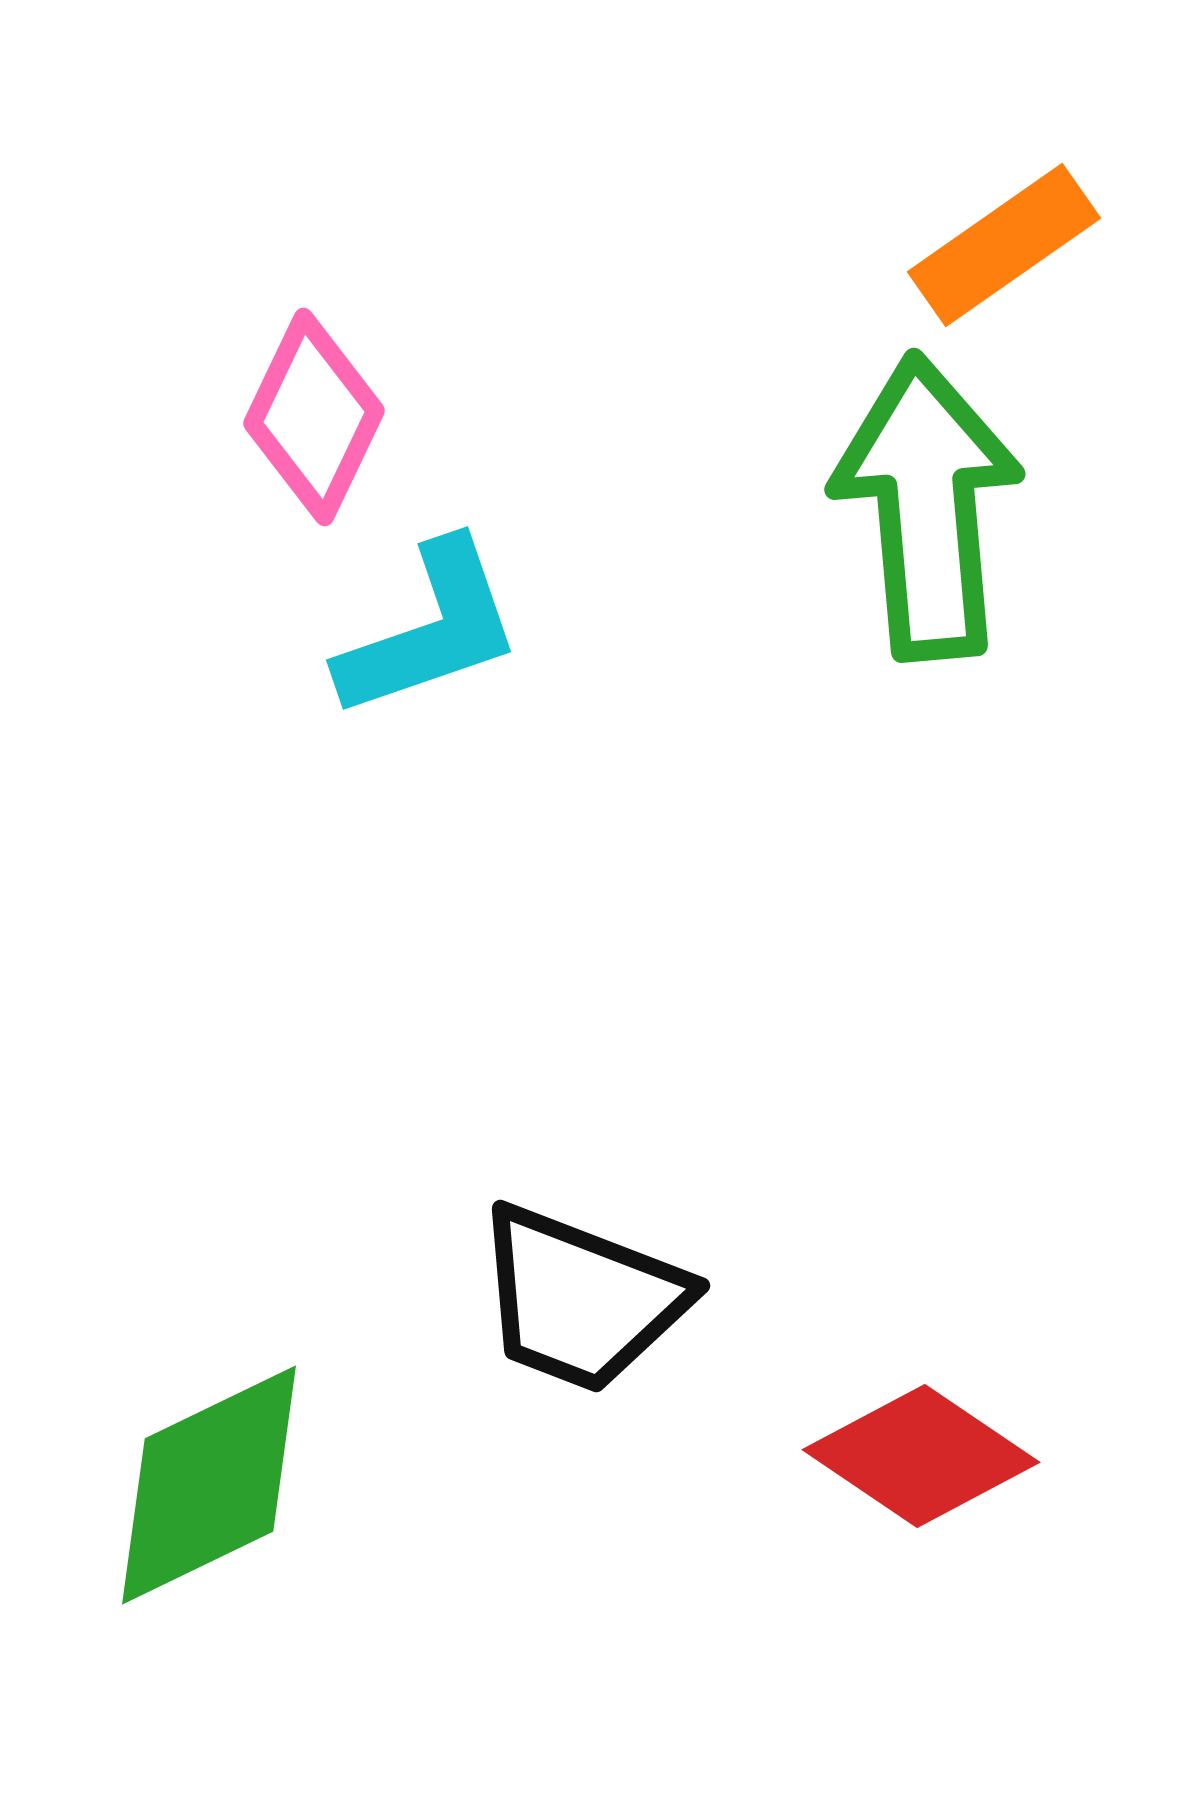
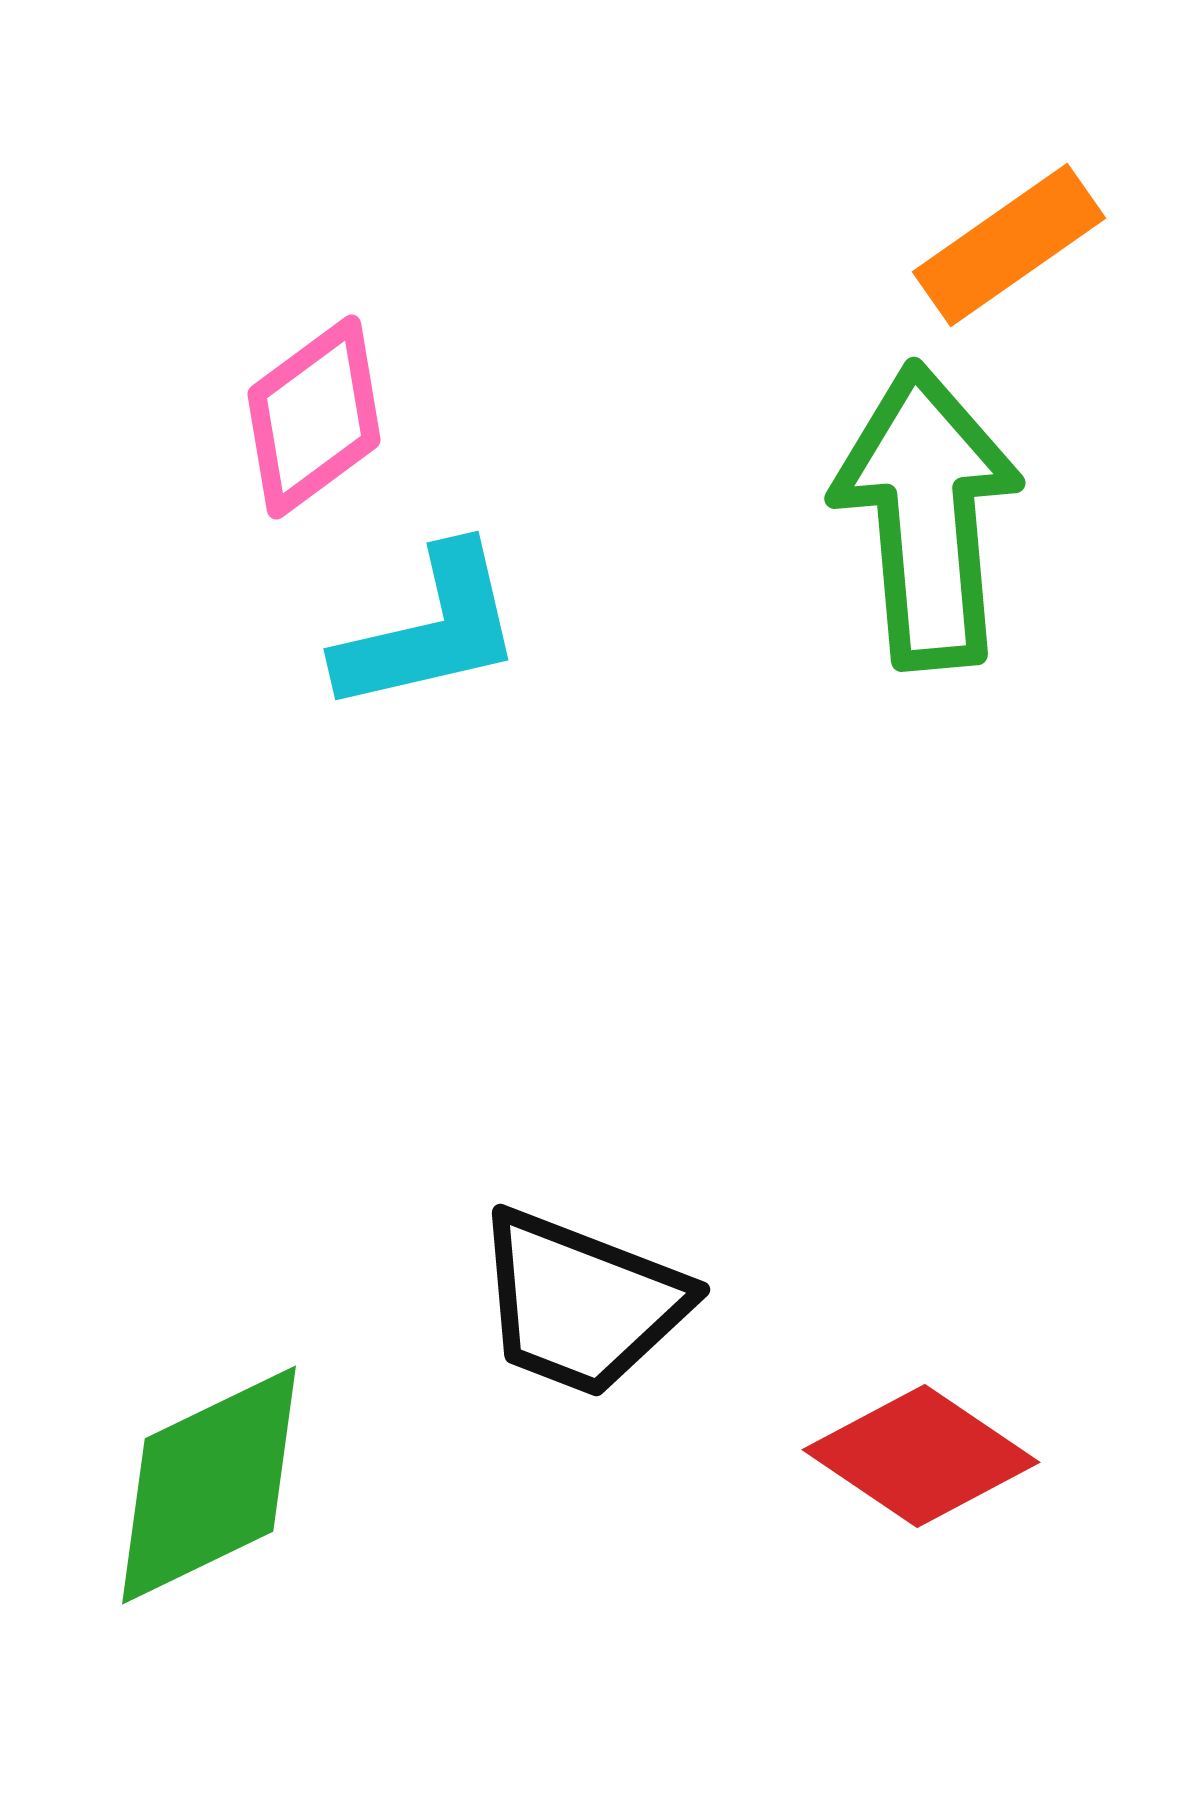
orange rectangle: moved 5 px right
pink diamond: rotated 28 degrees clockwise
green arrow: moved 9 px down
cyan L-shape: rotated 6 degrees clockwise
black trapezoid: moved 4 px down
